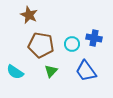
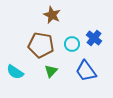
brown star: moved 23 px right
blue cross: rotated 28 degrees clockwise
